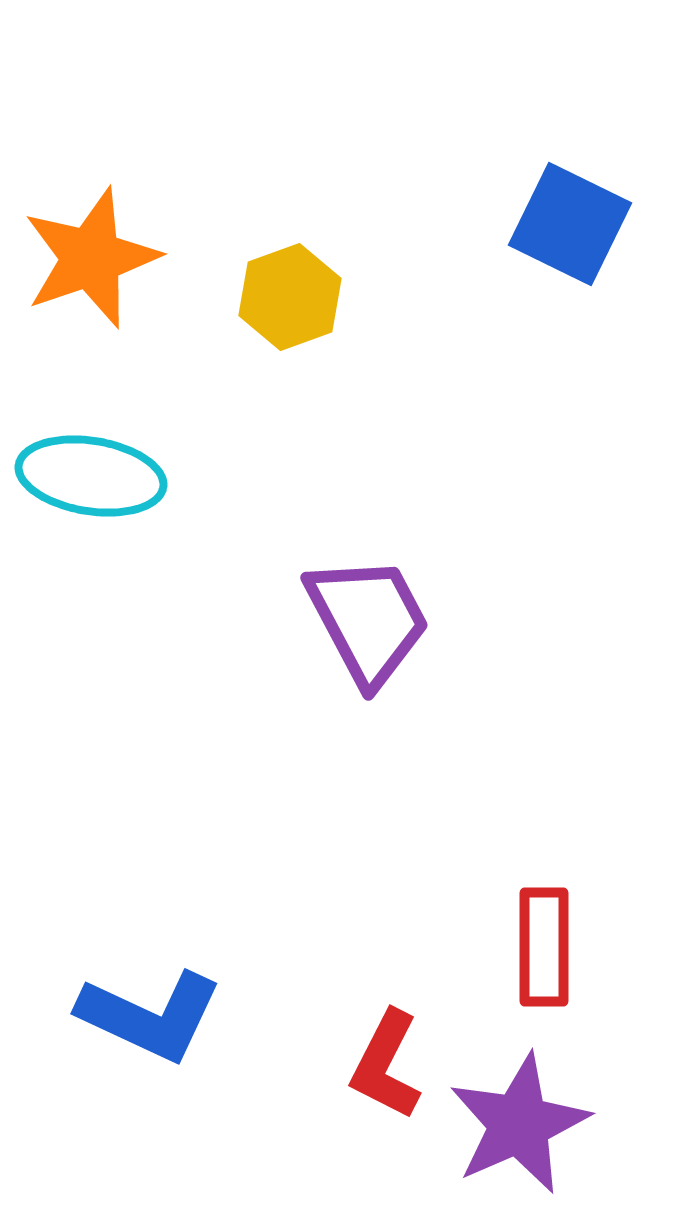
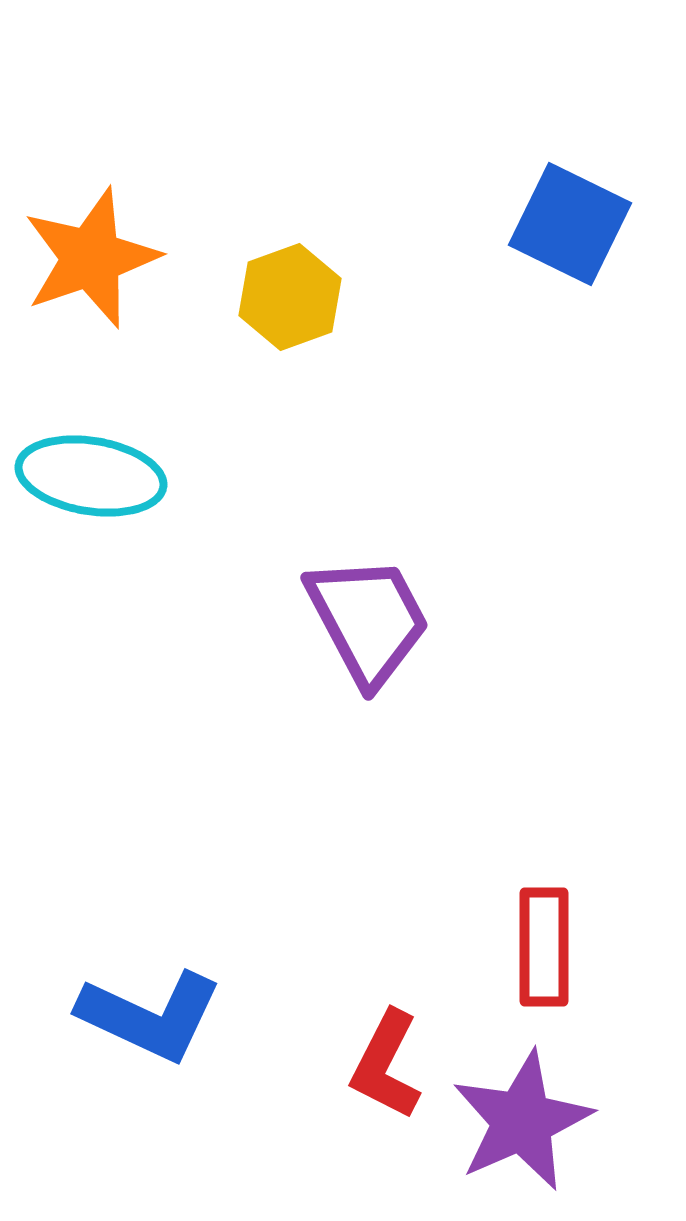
purple star: moved 3 px right, 3 px up
